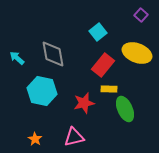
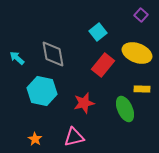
yellow rectangle: moved 33 px right
